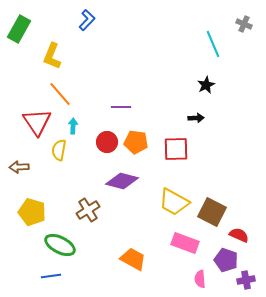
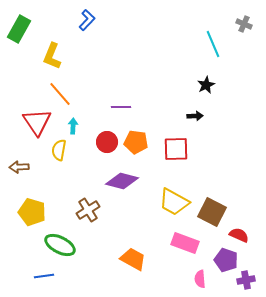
black arrow: moved 1 px left, 2 px up
blue line: moved 7 px left
